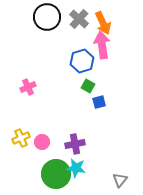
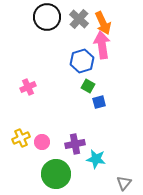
cyan star: moved 20 px right, 9 px up
gray triangle: moved 4 px right, 3 px down
